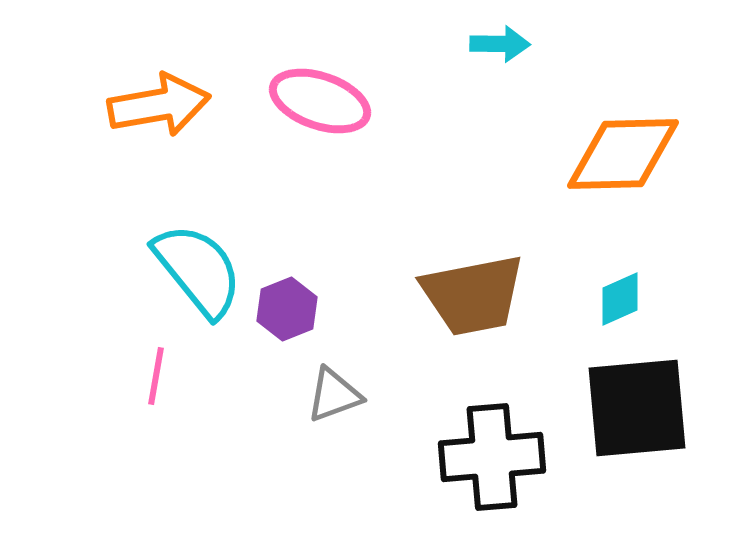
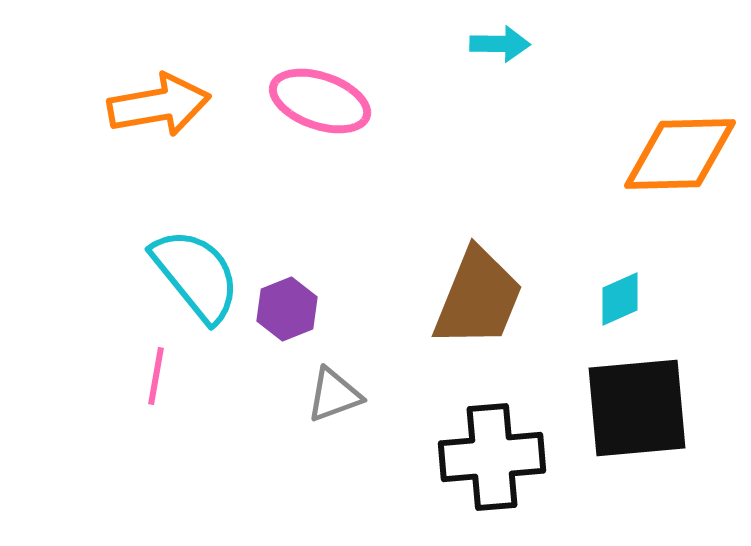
orange diamond: moved 57 px right
cyan semicircle: moved 2 px left, 5 px down
brown trapezoid: moved 5 px right, 3 px down; rotated 57 degrees counterclockwise
